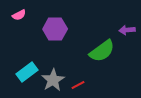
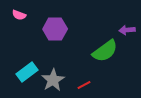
pink semicircle: rotated 48 degrees clockwise
green semicircle: moved 3 px right
red line: moved 6 px right
